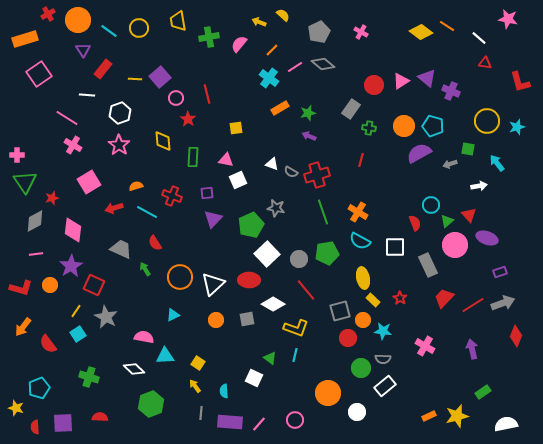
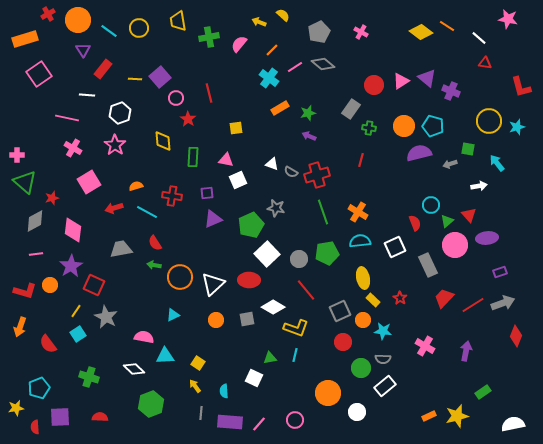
red L-shape at (520, 82): moved 1 px right, 5 px down
red line at (207, 94): moved 2 px right, 1 px up
pink line at (67, 118): rotated 20 degrees counterclockwise
yellow circle at (487, 121): moved 2 px right
pink cross at (73, 145): moved 3 px down
pink star at (119, 145): moved 4 px left
purple semicircle at (419, 153): rotated 15 degrees clockwise
green triangle at (25, 182): rotated 15 degrees counterclockwise
red cross at (172, 196): rotated 12 degrees counterclockwise
purple triangle at (213, 219): rotated 24 degrees clockwise
purple ellipse at (487, 238): rotated 25 degrees counterclockwise
cyan semicircle at (360, 241): rotated 145 degrees clockwise
white square at (395, 247): rotated 25 degrees counterclockwise
gray trapezoid at (121, 249): rotated 35 degrees counterclockwise
green arrow at (145, 269): moved 9 px right, 4 px up; rotated 48 degrees counterclockwise
red L-shape at (21, 288): moved 4 px right, 3 px down
white diamond at (273, 304): moved 3 px down
gray square at (340, 311): rotated 10 degrees counterclockwise
orange arrow at (23, 327): moved 3 px left; rotated 18 degrees counterclockwise
red circle at (348, 338): moved 5 px left, 4 px down
purple arrow at (472, 349): moved 6 px left, 2 px down; rotated 24 degrees clockwise
green triangle at (270, 358): rotated 48 degrees counterclockwise
yellow star at (16, 408): rotated 28 degrees counterclockwise
purple square at (63, 423): moved 3 px left, 6 px up
white semicircle at (506, 424): moved 7 px right
